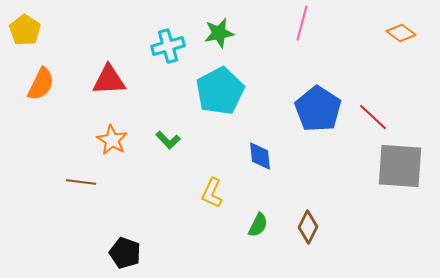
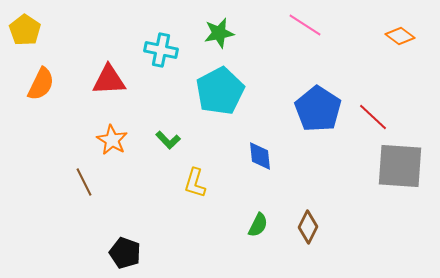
pink line: moved 3 px right, 2 px down; rotated 72 degrees counterclockwise
orange diamond: moved 1 px left, 3 px down
cyan cross: moved 7 px left, 4 px down; rotated 28 degrees clockwise
brown line: moved 3 px right; rotated 56 degrees clockwise
yellow L-shape: moved 17 px left, 10 px up; rotated 8 degrees counterclockwise
